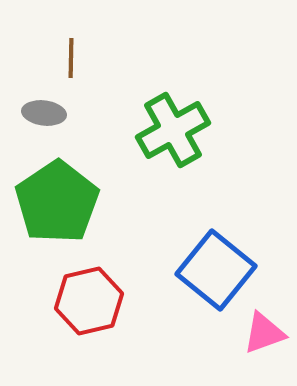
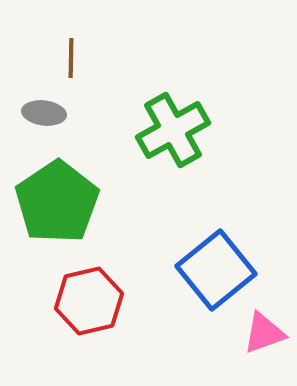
blue square: rotated 12 degrees clockwise
